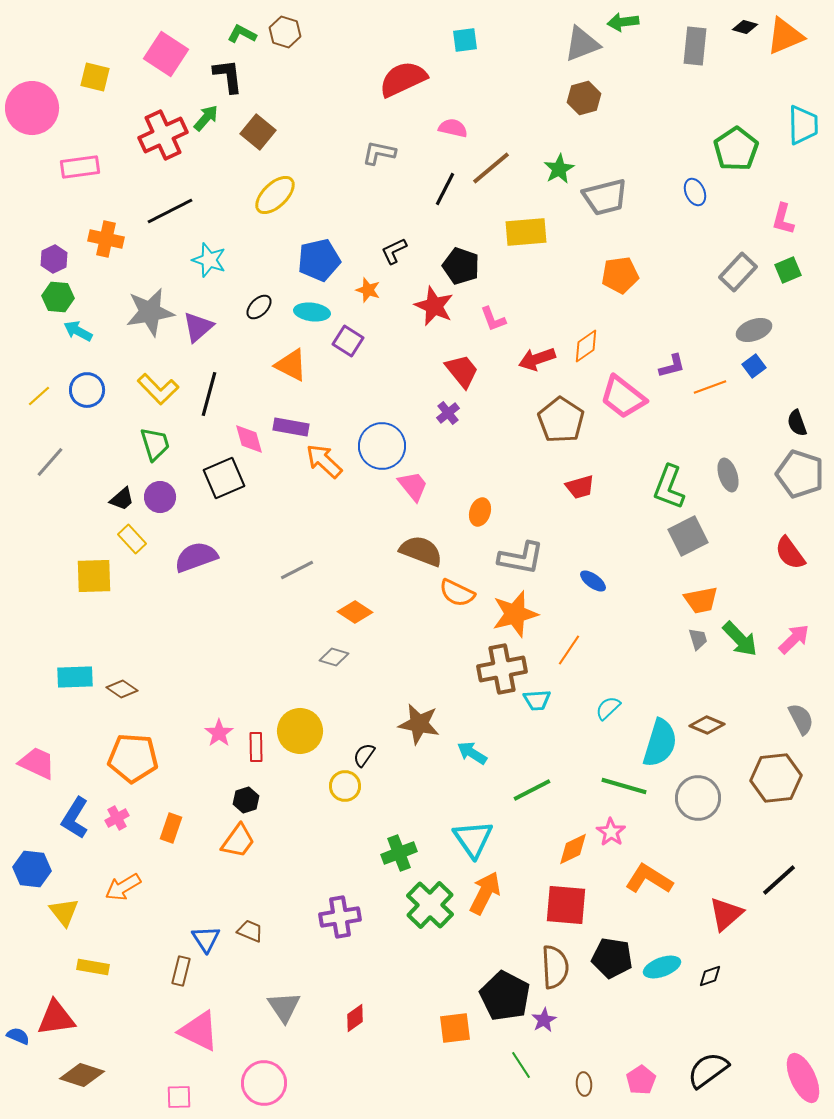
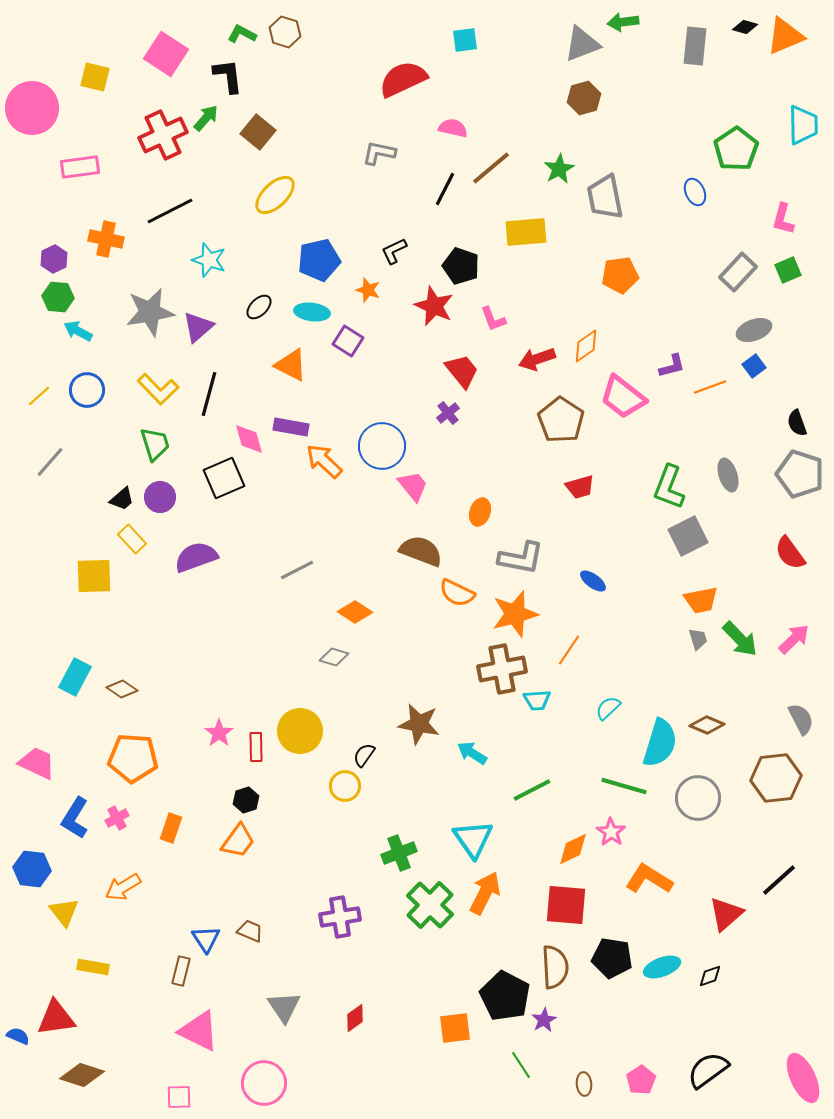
gray trapezoid at (605, 197): rotated 93 degrees clockwise
cyan rectangle at (75, 677): rotated 60 degrees counterclockwise
